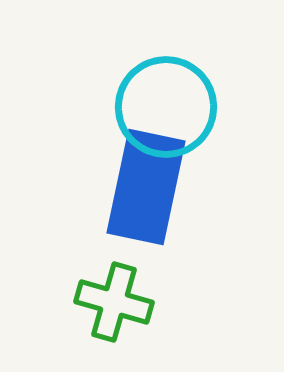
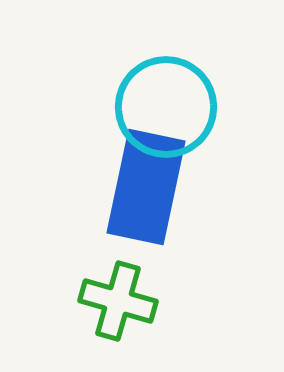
green cross: moved 4 px right, 1 px up
